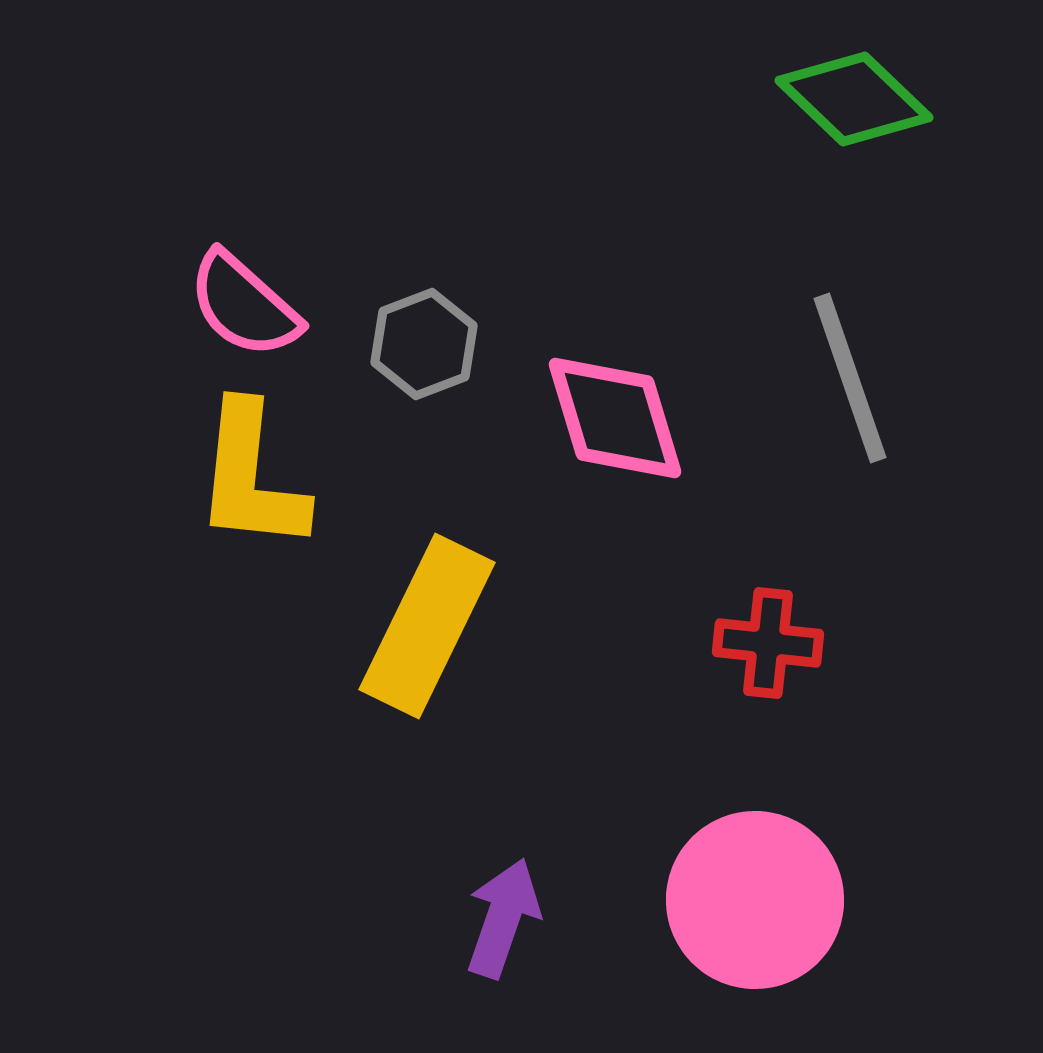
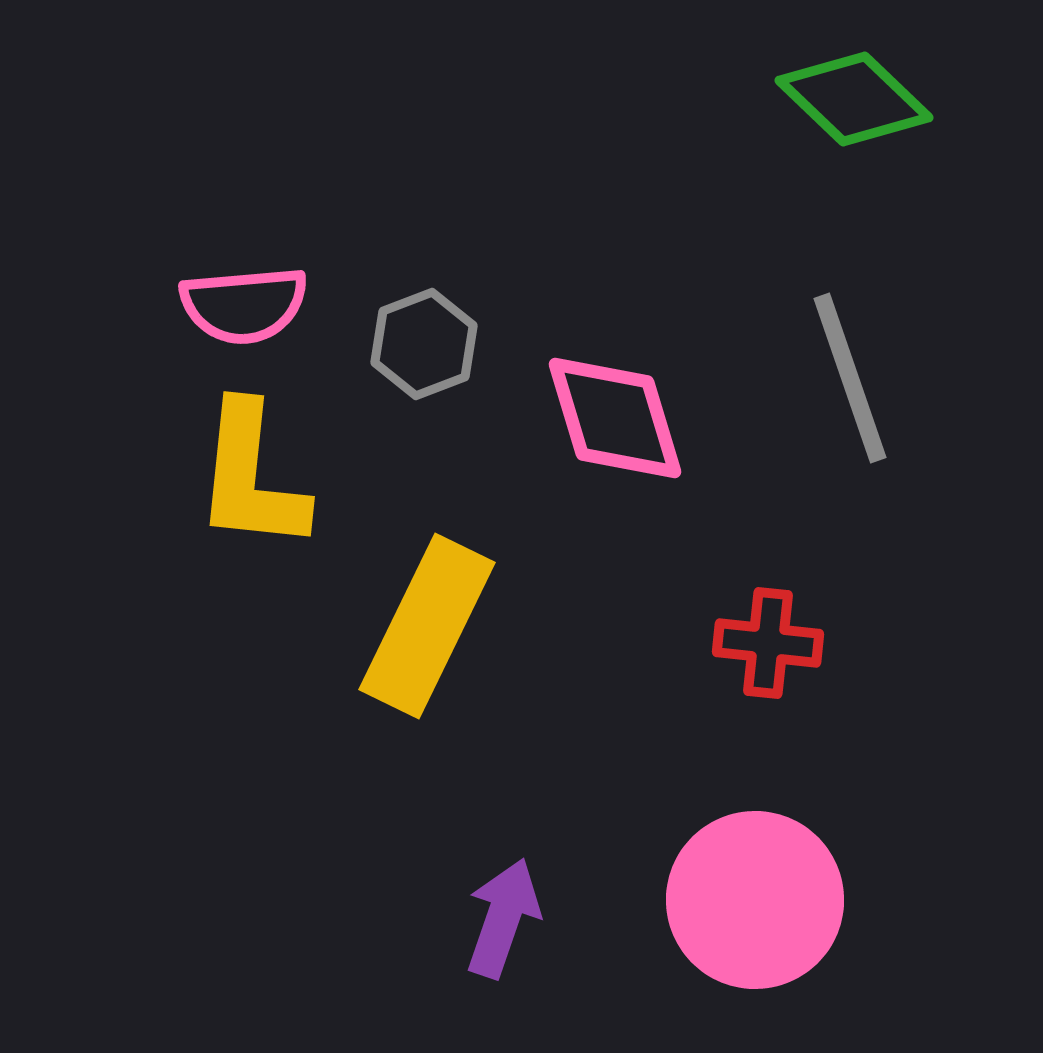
pink semicircle: rotated 47 degrees counterclockwise
